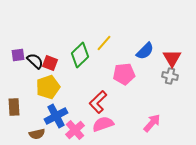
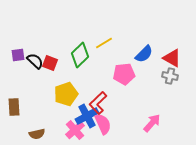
yellow line: rotated 18 degrees clockwise
blue semicircle: moved 1 px left, 3 px down
red triangle: rotated 30 degrees counterclockwise
yellow pentagon: moved 18 px right, 7 px down
red L-shape: moved 1 px down
blue cross: moved 31 px right
pink semicircle: rotated 85 degrees clockwise
